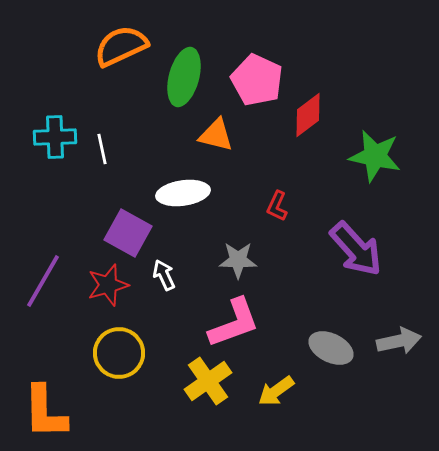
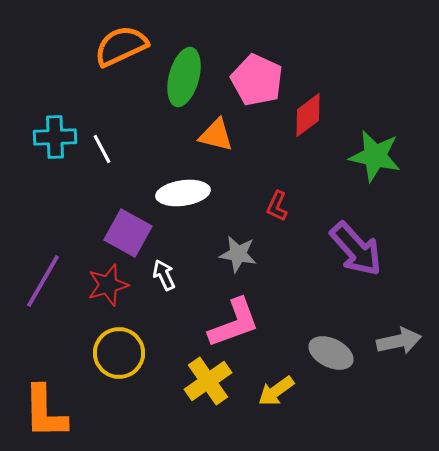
white line: rotated 16 degrees counterclockwise
gray star: moved 6 px up; rotated 9 degrees clockwise
gray ellipse: moved 5 px down
